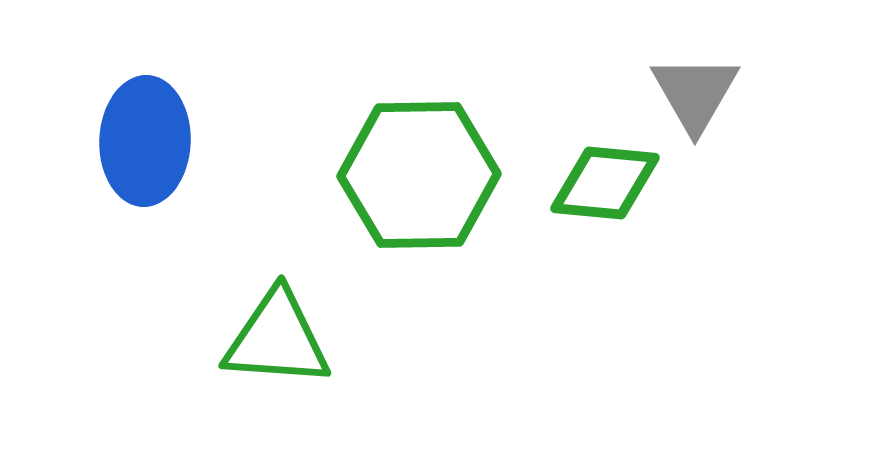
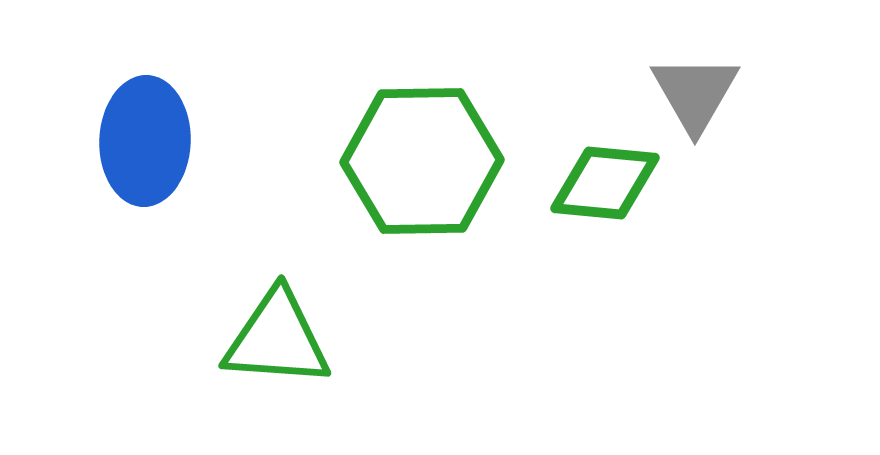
green hexagon: moved 3 px right, 14 px up
